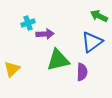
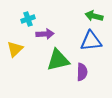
green arrow: moved 5 px left; rotated 12 degrees counterclockwise
cyan cross: moved 4 px up
blue triangle: moved 1 px left, 1 px up; rotated 30 degrees clockwise
yellow triangle: moved 3 px right, 20 px up
